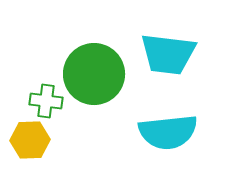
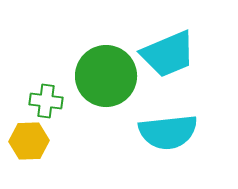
cyan trapezoid: rotated 30 degrees counterclockwise
green circle: moved 12 px right, 2 px down
yellow hexagon: moved 1 px left, 1 px down
